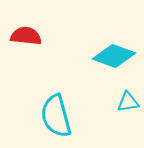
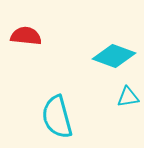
cyan triangle: moved 5 px up
cyan semicircle: moved 1 px right, 1 px down
